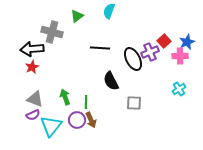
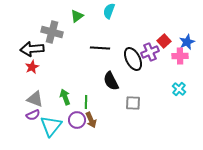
cyan cross: rotated 16 degrees counterclockwise
gray square: moved 1 px left
